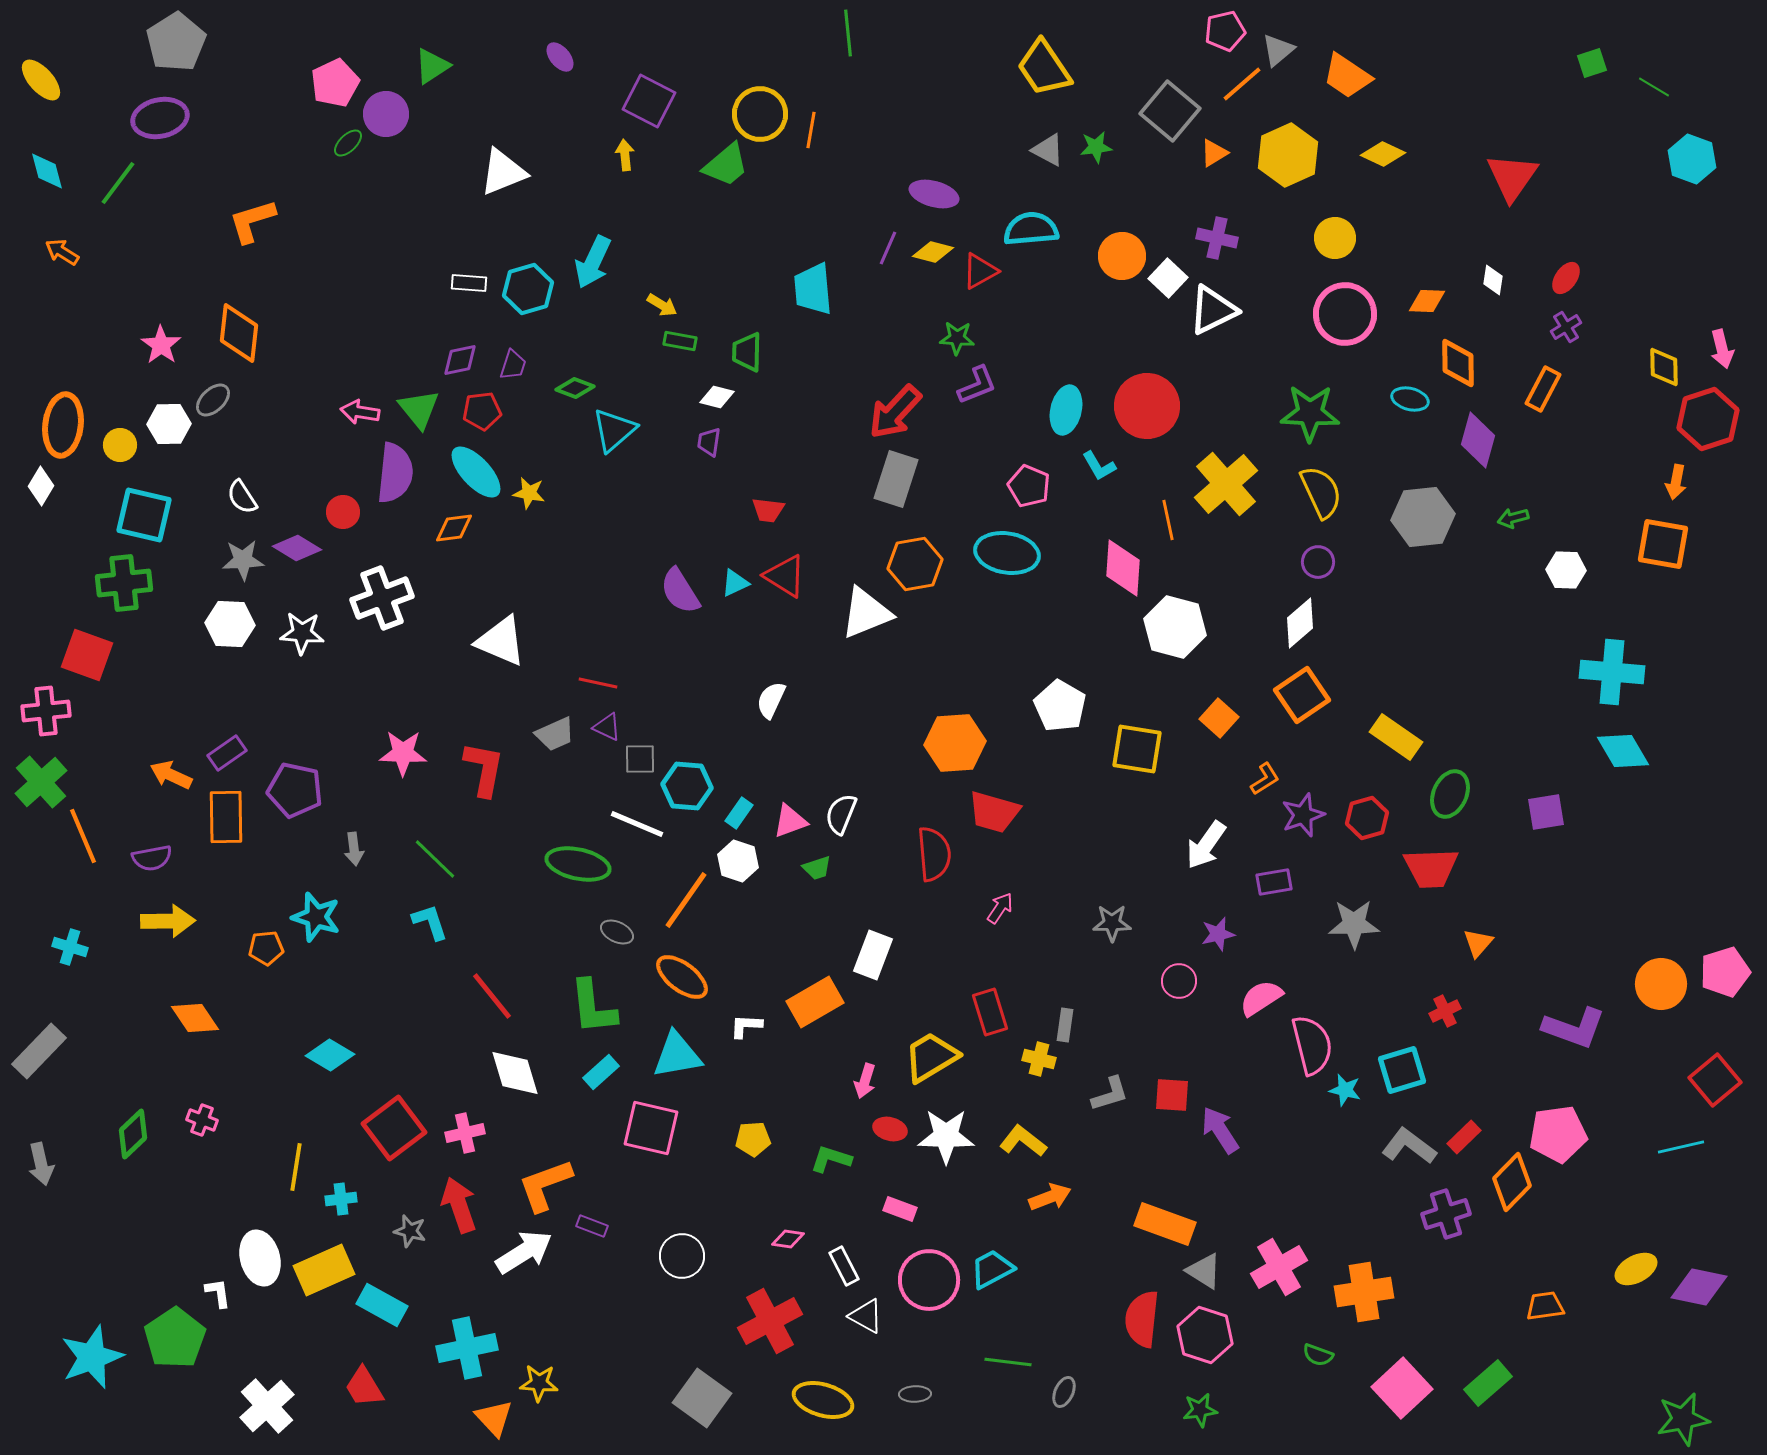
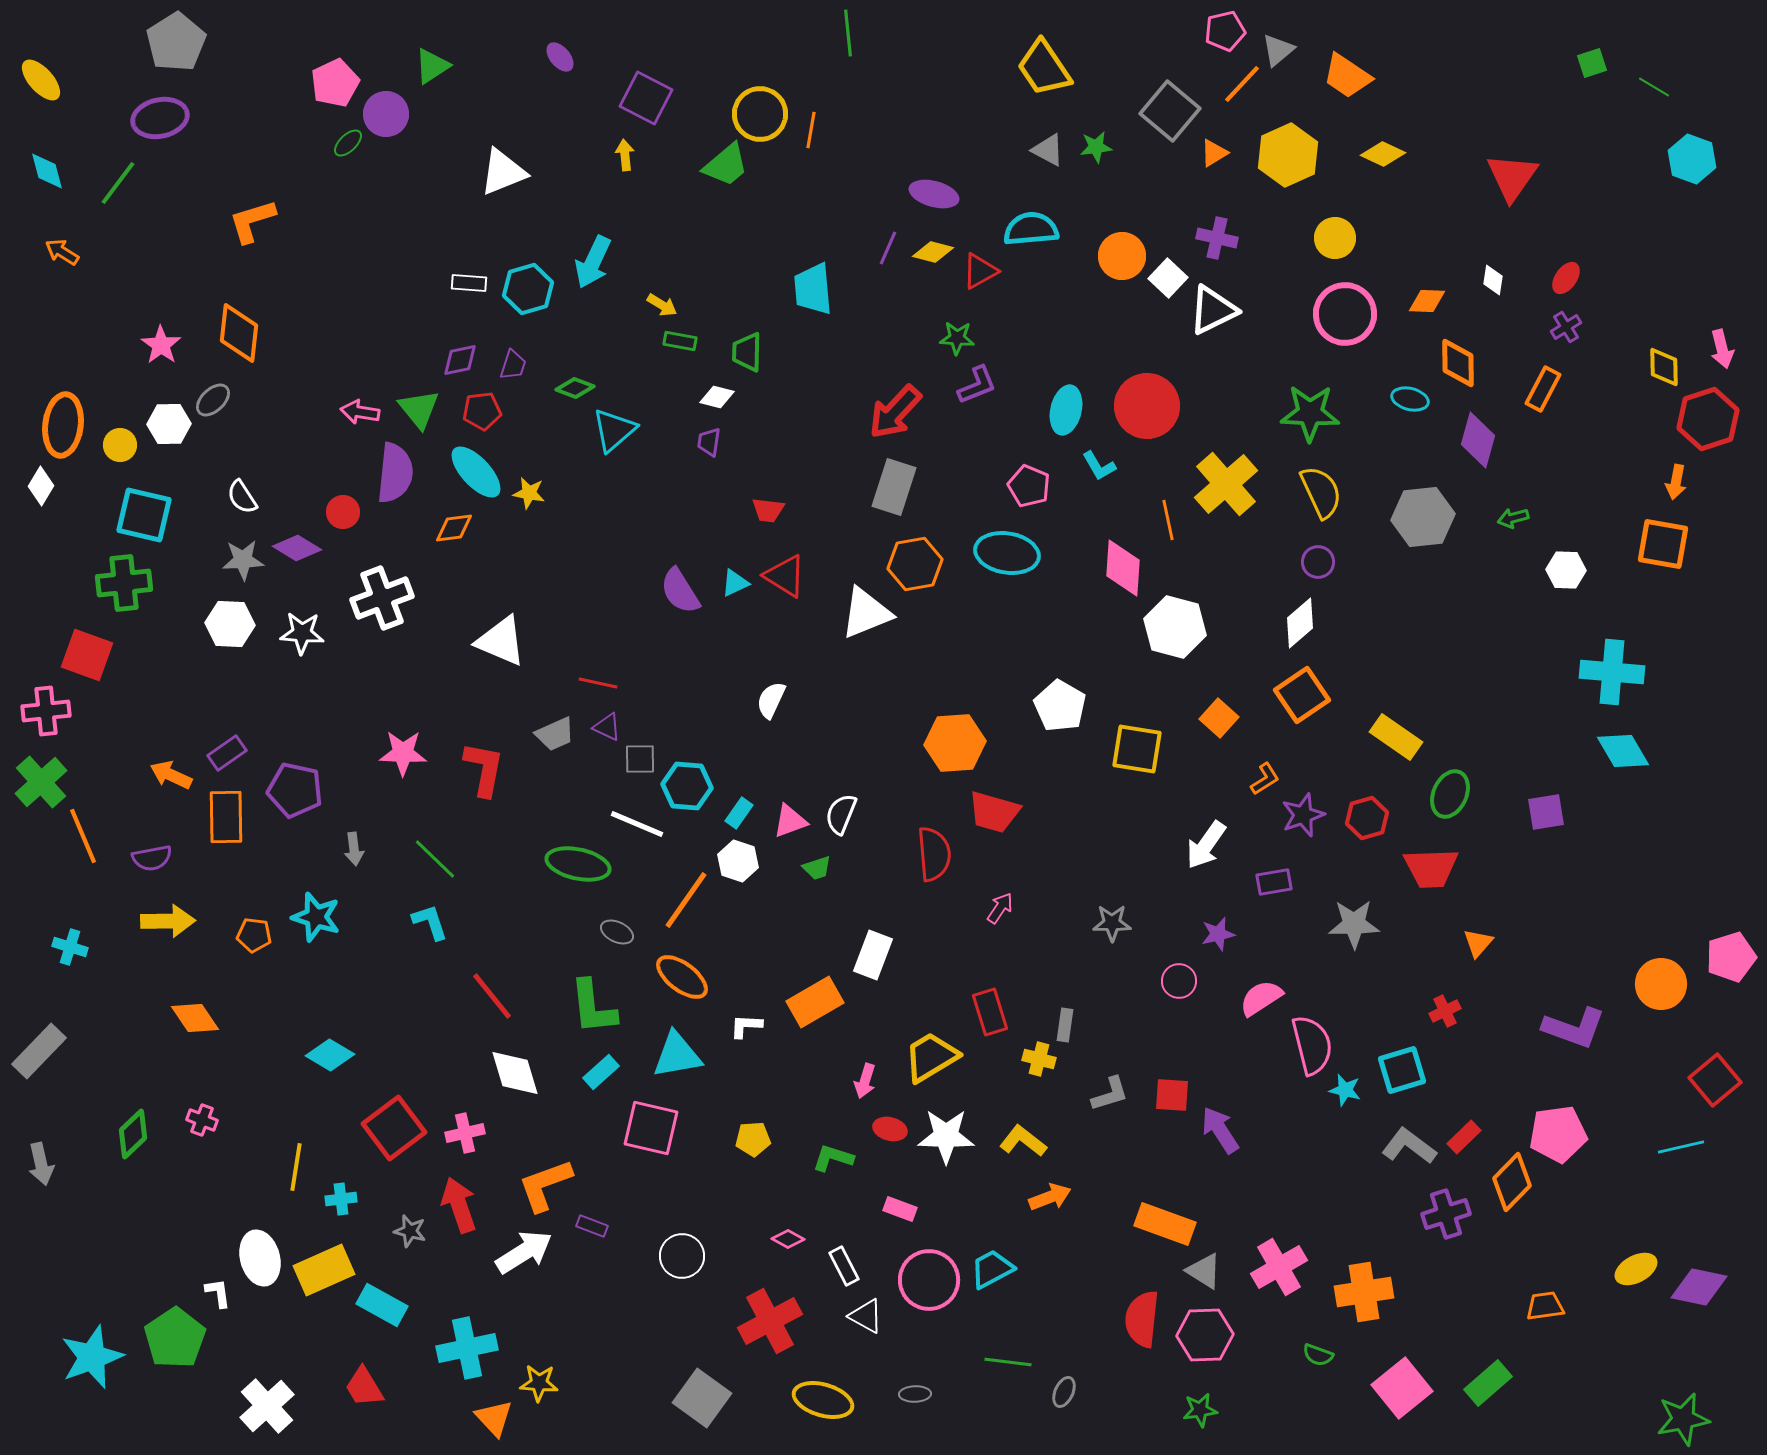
orange line at (1242, 84): rotated 6 degrees counterclockwise
purple square at (649, 101): moved 3 px left, 3 px up
gray rectangle at (896, 479): moved 2 px left, 8 px down
orange pentagon at (266, 948): moved 12 px left, 13 px up; rotated 12 degrees clockwise
pink pentagon at (1725, 972): moved 6 px right, 15 px up
green L-shape at (831, 1159): moved 2 px right, 1 px up
pink diamond at (788, 1239): rotated 20 degrees clockwise
pink hexagon at (1205, 1335): rotated 20 degrees counterclockwise
pink square at (1402, 1388): rotated 4 degrees clockwise
